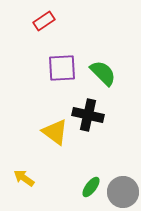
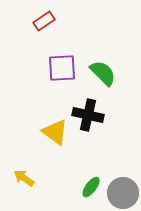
gray circle: moved 1 px down
